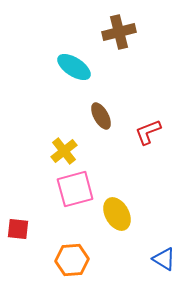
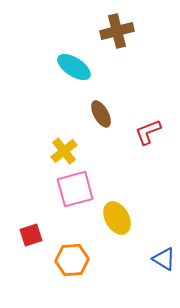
brown cross: moved 2 px left, 1 px up
brown ellipse: moved 2 px up
yellow ellipse: moved 4 px down
red square: moved 13 px right, 6 px down; rotated 25 degrees counterclockwise
